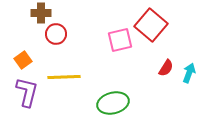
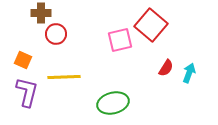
orange square: rotated 30 degrees counterclockwise
